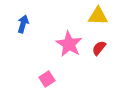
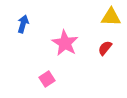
yellow triangle: moved 13 px right, 1 px down
pink star: moved 4 px left, 1 px up
red semicircle: moved 6 px right
